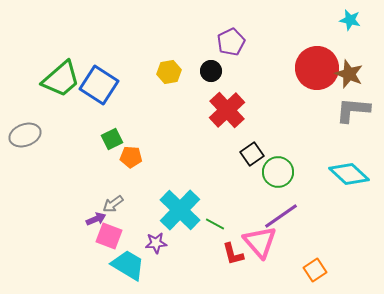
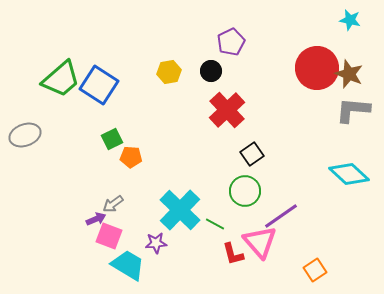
green circle: moved 33 px left, 19 px down
